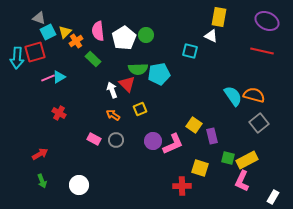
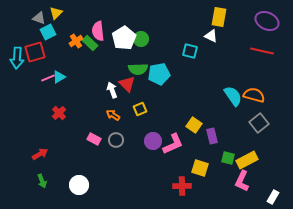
yellow triangle at (65, 32): moved 9 px left, 19 px up
green circle at (146, 35): moved 5 px left, 4 px down
green rectangle at (93, 59): moved 3 px left, 16 px up
red cross at (59, 113): rotated 16 degrees clockwise
